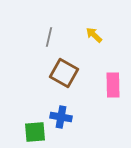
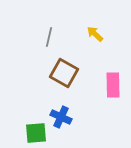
yellow arrow: moved 1 px right, 1 px up
blue cross: rotated 15 degrees clockwise
green square: moved 1 px right, 1 px down
